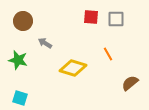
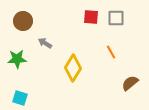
gray square: moved 1 px up
orange line: moved 3 px right, 2 px up
green star: moved 1 px left, 1 px up; rotated 18 degrees counterclockwise
yellow diamond: rotated 76 degrees counterclockwise
